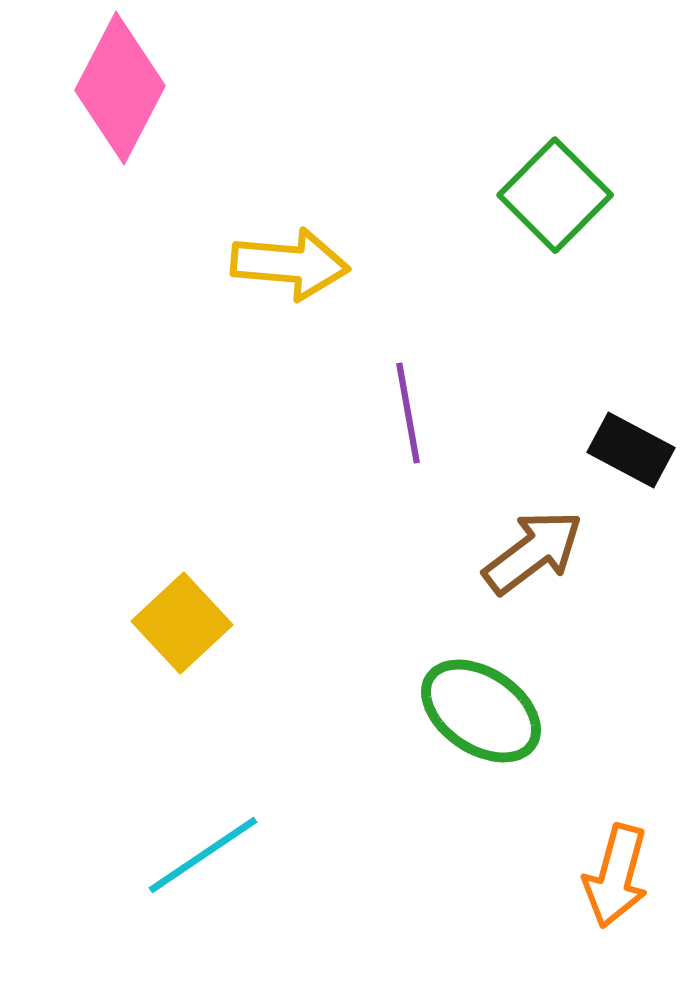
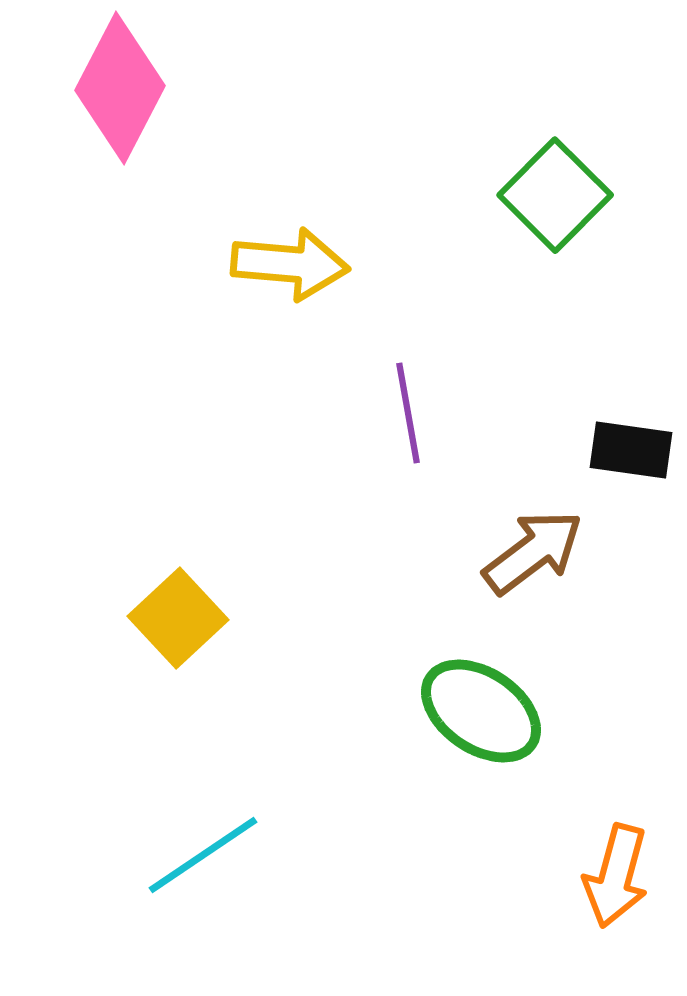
black rectangle: rotated 20 degrees counterclockwise
yellow square: moved 4 px left, 5 px up
